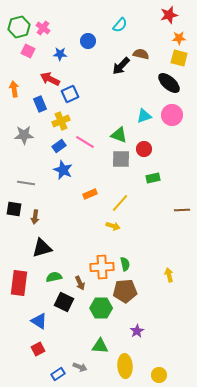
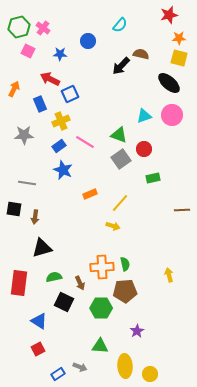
orange arrow at (14, 89): rotated 35 degrees clockwise
gray square at (121, 159): rotated 36 degrees counterclockwise
gray line at (26, 183): moved 1 px right
yellow circle at (159, 375): moved 9 px left, 1 px up
